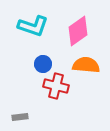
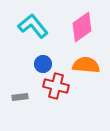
cyan L-shape: rotated 148 degrees counterclockwise
pink diamond: moved 4 px right, 4 px up
gray rectangle: moved 20 px up
